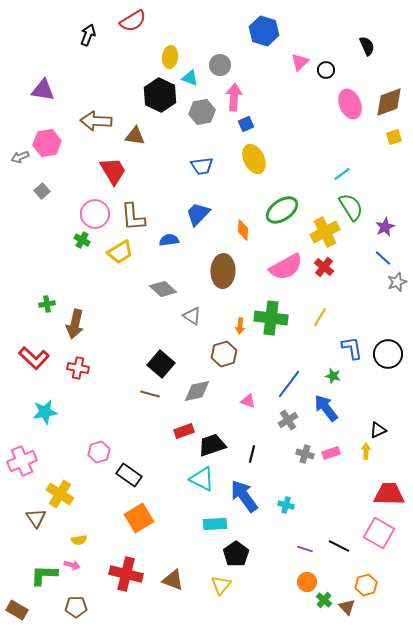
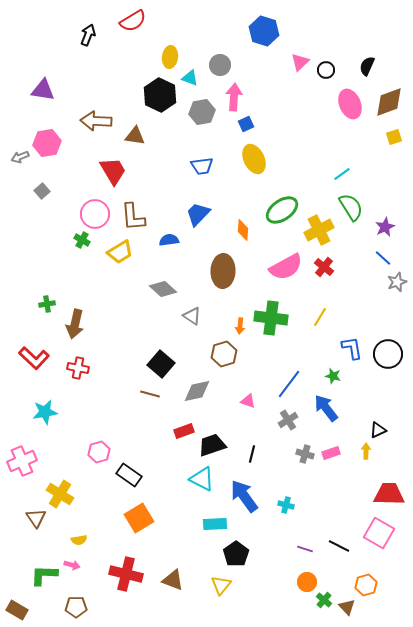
black semicircle at (367, 46): moved 20 px down; rotated 132 degrees counterclockwise
yellow cross at (325, 232): moved 6 px left, 2 px up
